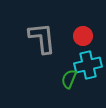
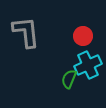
gray L-shape: moved 16 px left, 6 px up
cyan cross: rotated 12 degrees counterclockwise
